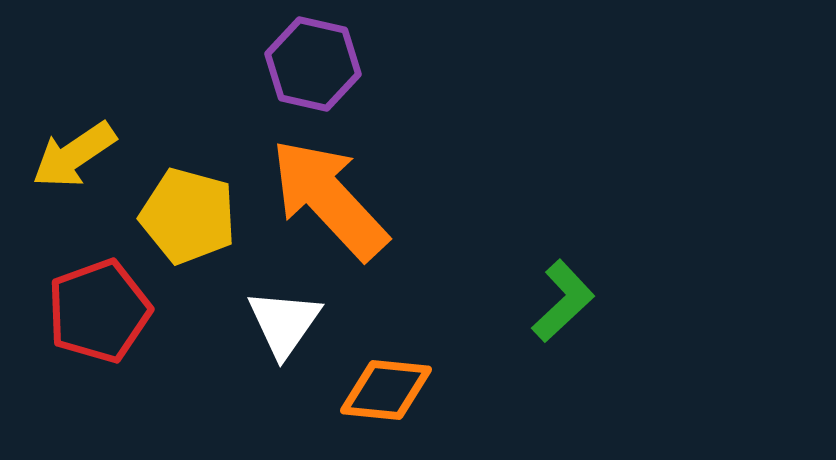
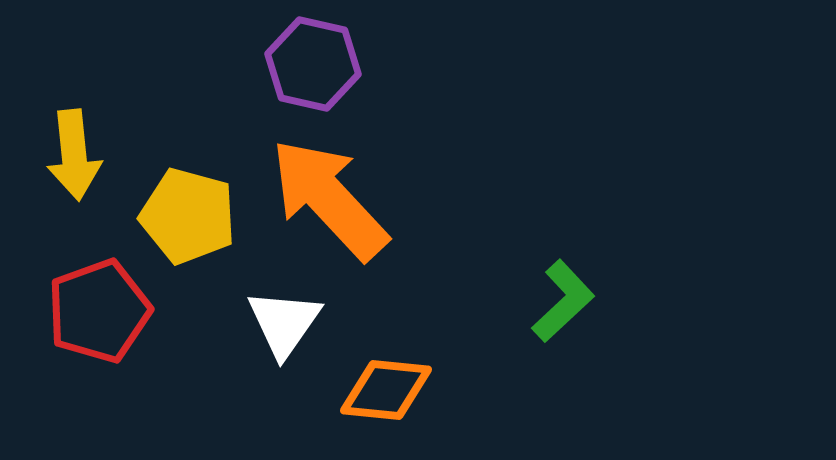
yellow arrow: rotated 62 degrees counterclockwise
